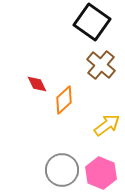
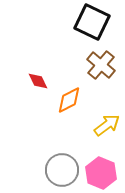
black square: rotated 9 degrees counterclockwise
red diamond: moved 1 px right, 3 px up
orange diamond: moved 5 px right; rotated 16 degrees clockwise
